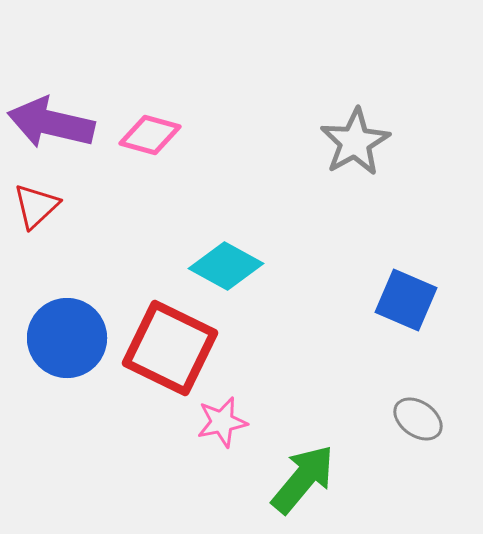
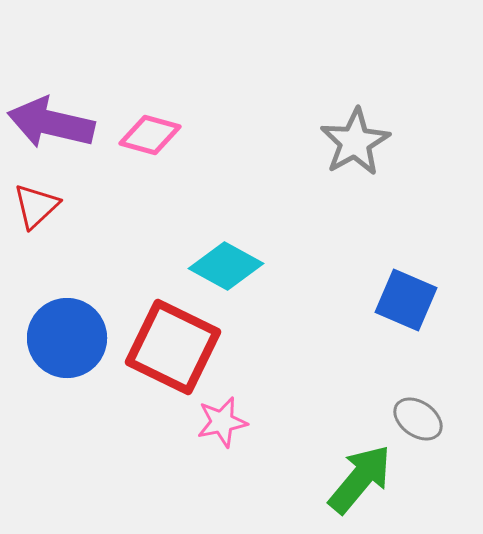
red square: moved 3 px right, 1 px up
green arrow: moved 57 px right
